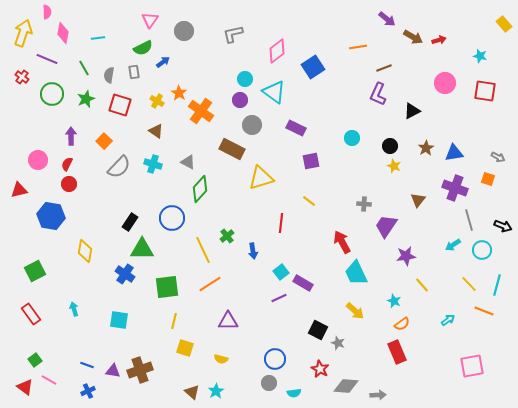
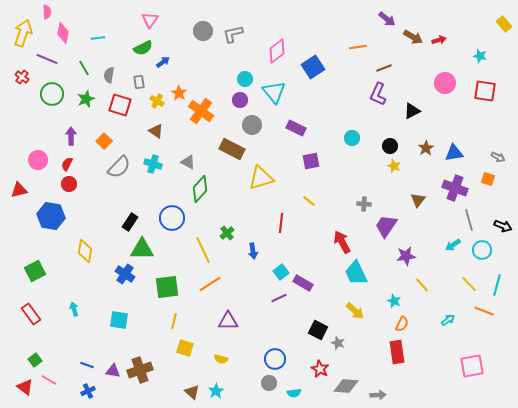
gray circle at (184, 31): moved 19 px right
gray rectangle at (134, 72): moved 5 px right, 10 px down
cyan triangle at (274, 92): rotated 15 degrees clockwise
green cross at (227, 236): moved 3 px up
orange semicircle at (402, 324): rotated 28 degrees counterclockwise
red rectangle at (397, 352): rotated 15 degrees clockwise
